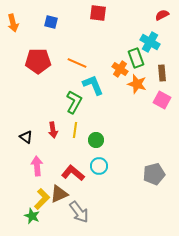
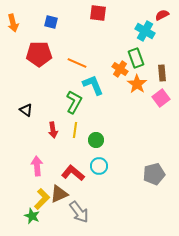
cyan cross: moved 5 px left, 11 px up
red pentagon: moved 1 px right, 7 px up
orange star: rotated 18 degrees clockwise
pink square: moved 1 px left, 2 px up; rotated 24 degrees clockwise
black triangle: moved 27 px up
